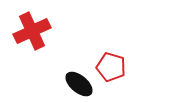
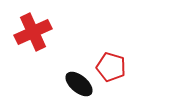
red cross: moved 1 px right, 1 px down
